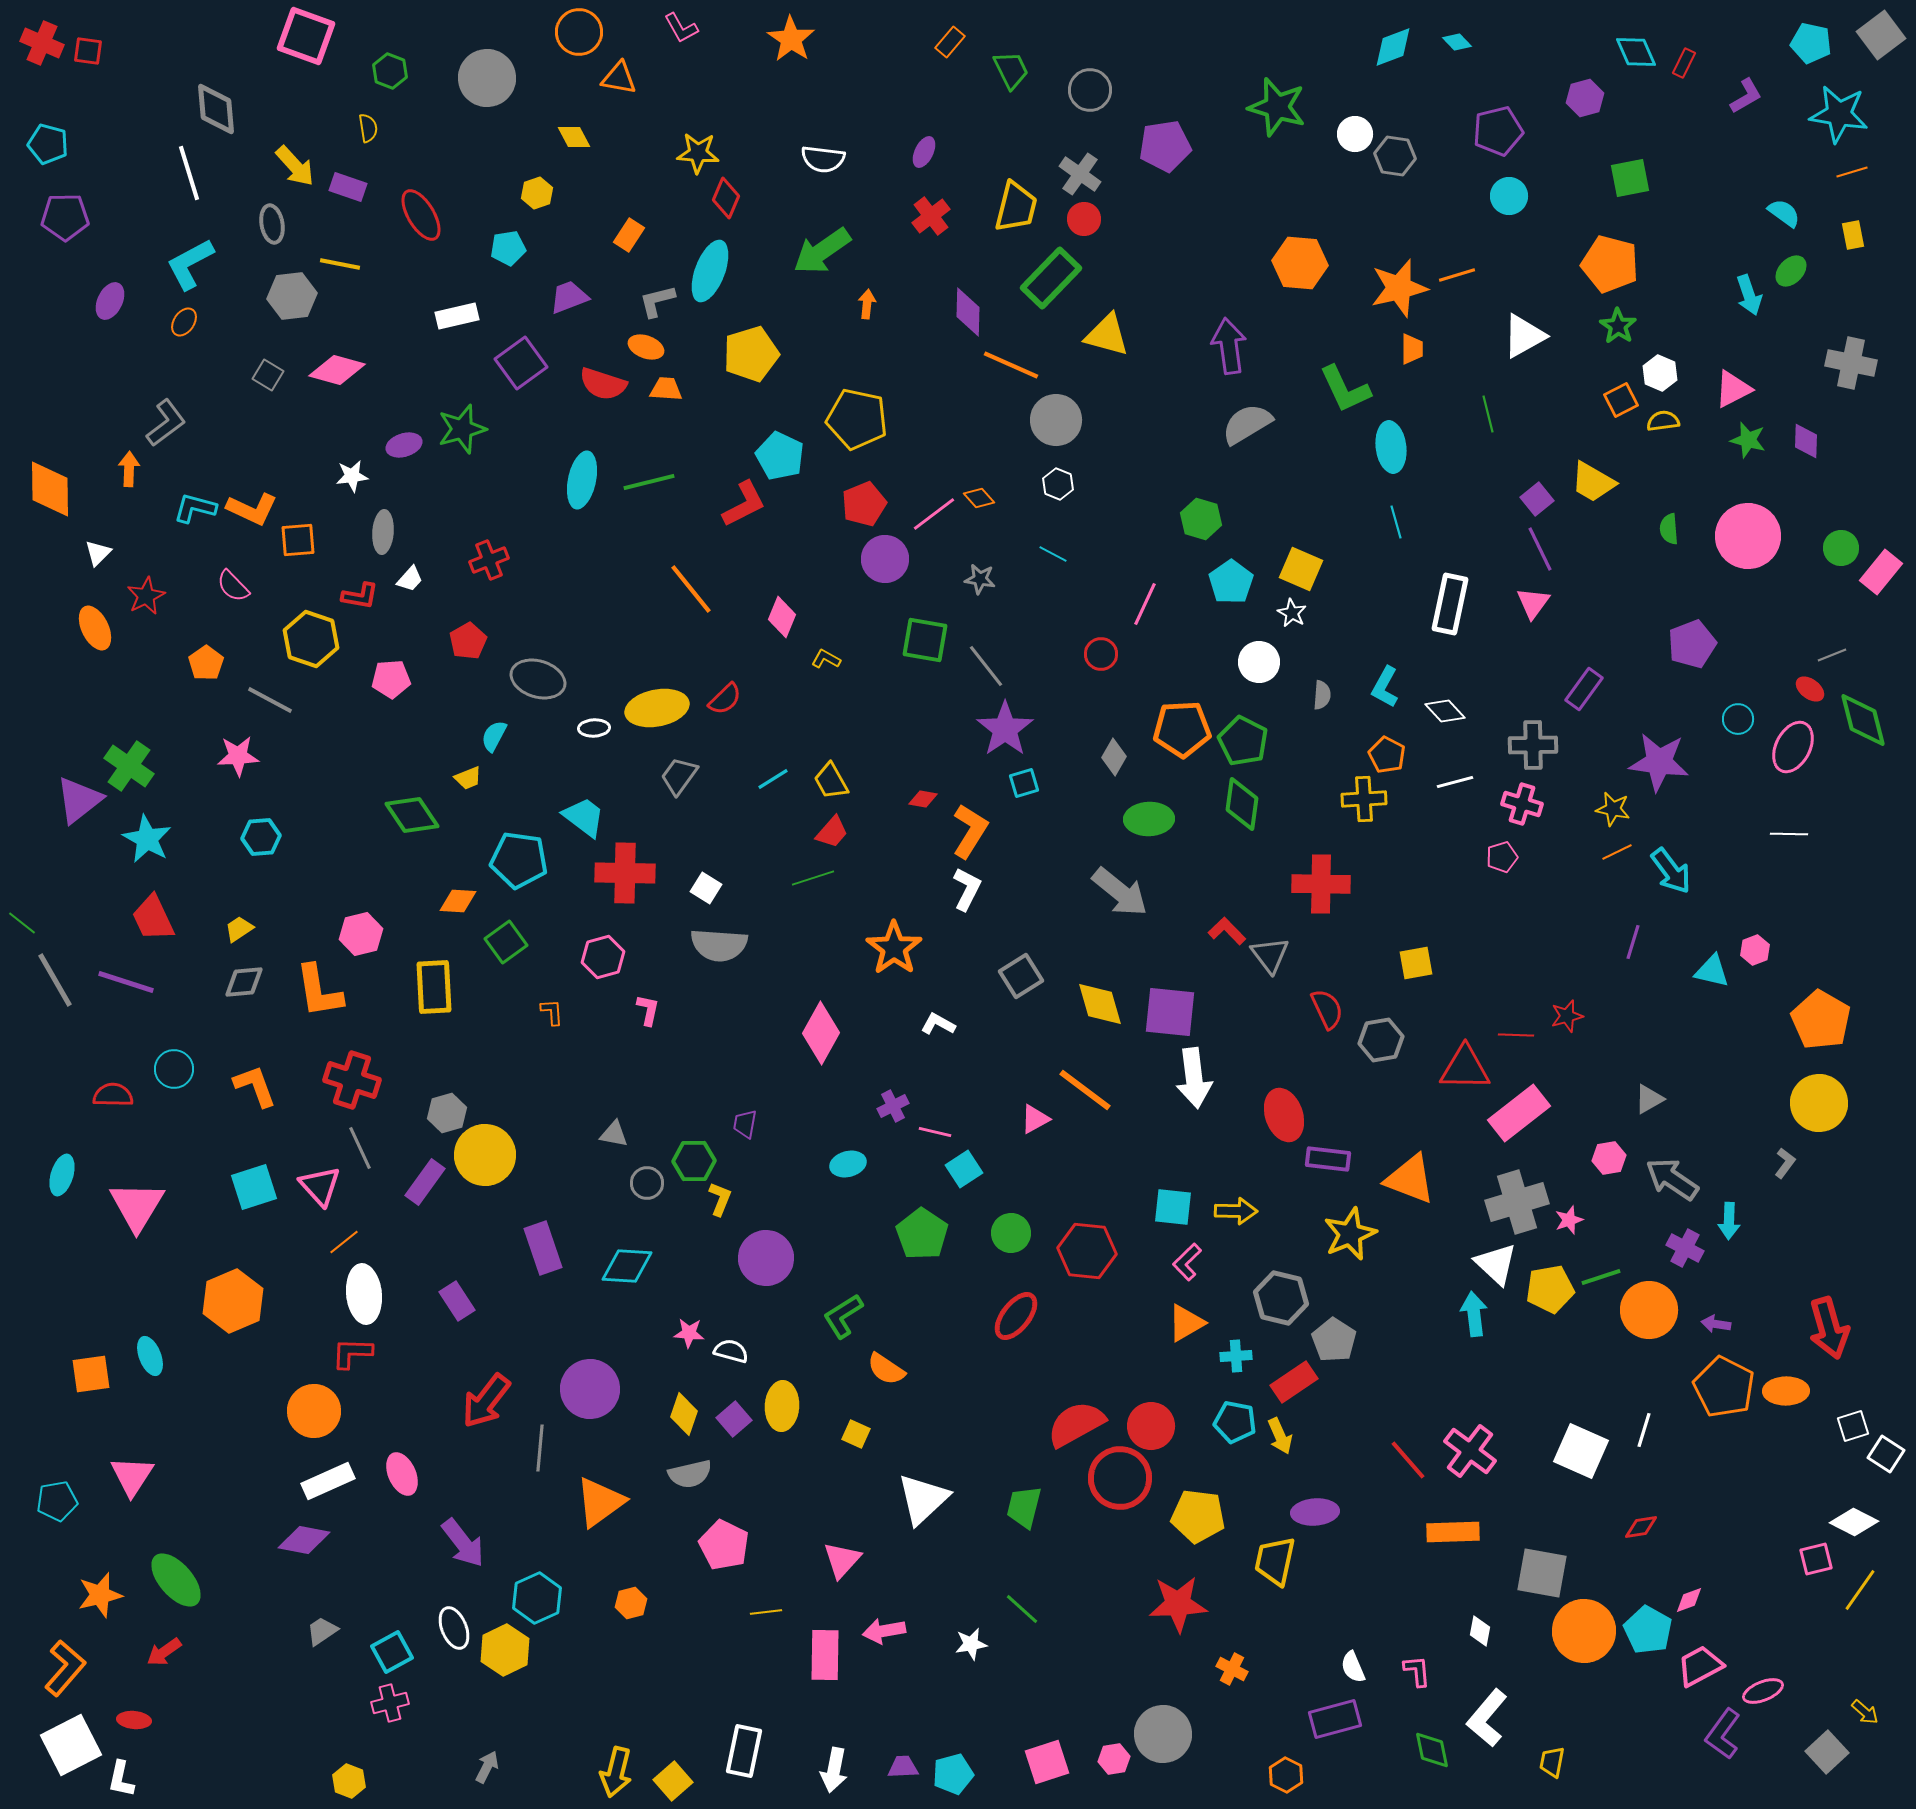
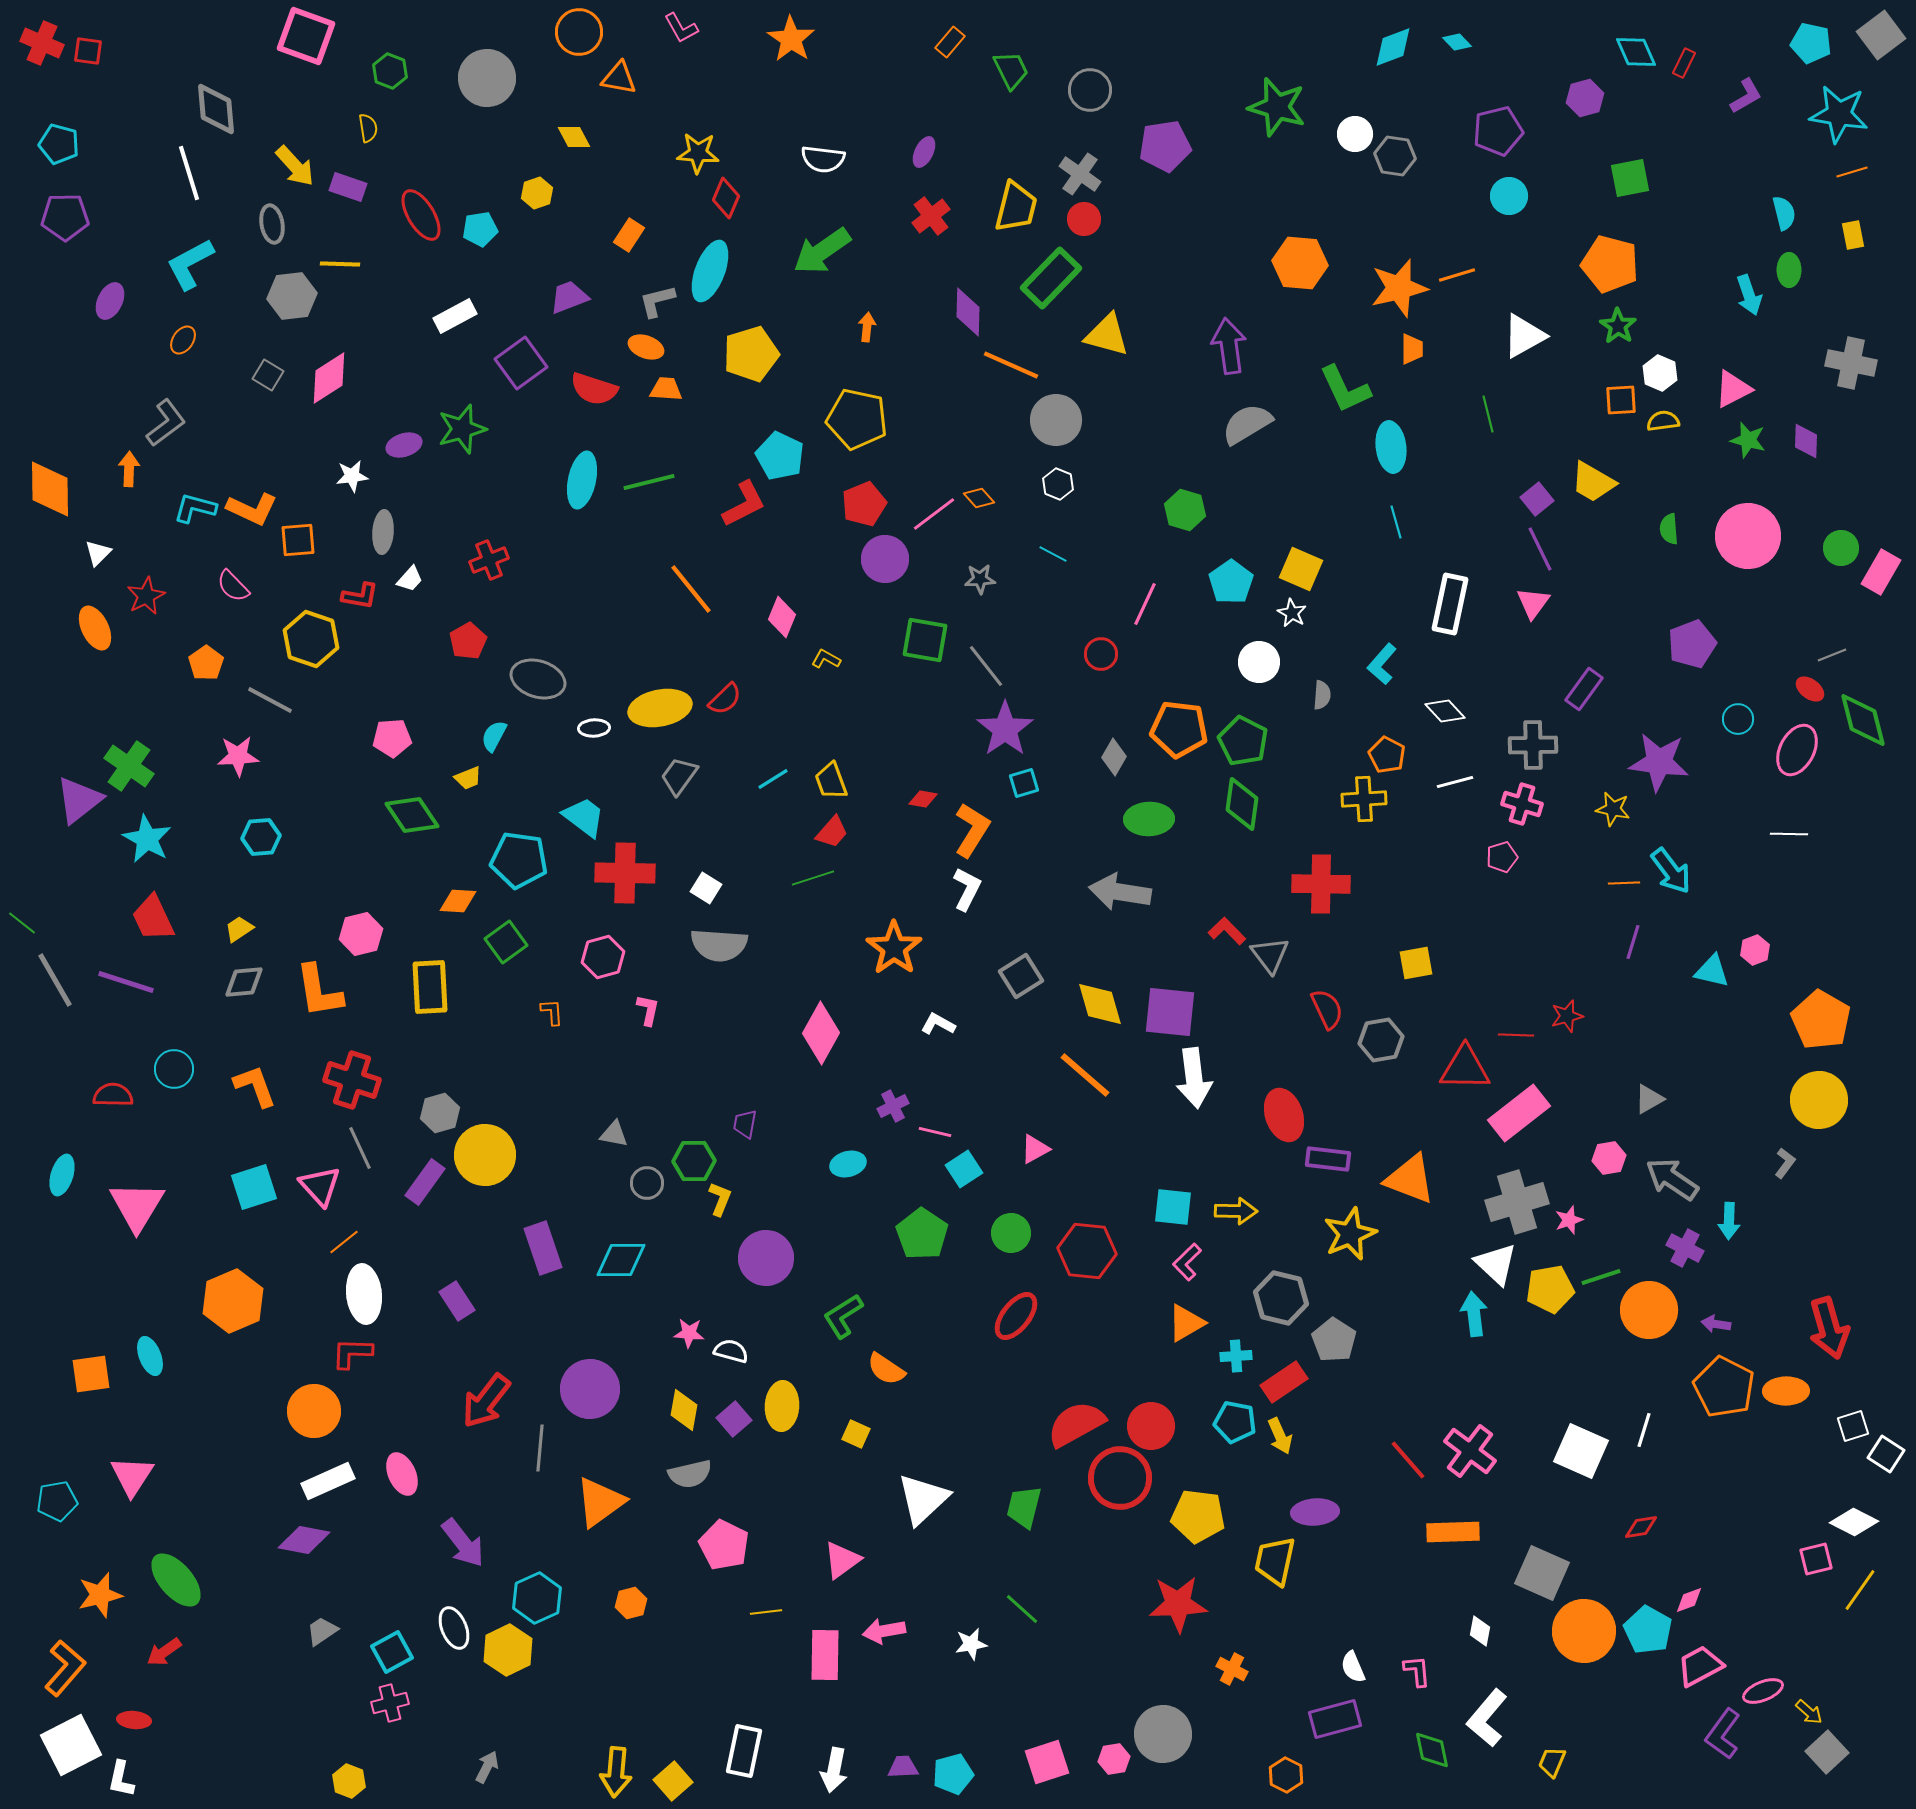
cyan pentagon at (48, 144): moved 11 px right
cyan semicircle at (1784, 213): rotated 40 degrees clockwise
cyan pentagon at (508, 248): moved 28 px left, 19 px up
yellow line at (340, 264): rotated 9 degrees counterclockwise
green ellipse at (1791, 271): moved 2 px left, 1 px up; rotated 44 degrees counterclockwise
orange arrow at (867, 304): moved 23 px down
white rectangle at (457, 316): moved 2 px left; rotated 15 degrees counterclockwise
orange ellipse at (184, 322): moved 1 px left, 18 px down
pink diamond at (337, 370): moved 8 px left, 8 px down; rotated 48 degrees counterclockwise
red semicircle at (603, 384): moved 9 px left, 5 px down
orange square at (1621, 400): rotated 24 degrees clockwise
green hexagon at (1201, 519): moved 16 px left, 9 px up
pink rectangle at (1881, 572): rotated 9 degrees counterclockwise
gray star at (980, 579): rotated 12 degrees counterclockwise
pink pentagon at (391, 679): moved 1 px right, 59 px down
cyan L-shape at (1385, 687): moved 3 px left, 23 px up; rotated 12 degrees clockwise
yellow ellipse at (657, 708): moved 3 px right
orange pentagon at (1182, 729): moved 3 px left; rotated 10 degrees clockwise
pink ellipse at (1793, 747): moved 4 px right, 3 px down
yellow trapezoid at (831, 781): rotated 9 degrees clockwise
orange L-shape at (970, 831): moved 2 px right, 1 px up
orange line at (1617, 852): moved 7 px right, 31 px down; rotated 24 degrees clockwise
gray arrow at (1120, 892): rotated 150 degrees clockwise
yellow rectangle at (434, 987): moved 4 px left
orange line at (1085, 1090): moved 15 px up; rotated 4 degrees clockwise
yellow circle at (1819, 1103): moved 3 px up
gray hexagon at (447, 1113): moved 7 px left
pink triangle at (1035, 1119): moved 30 px down
cyan diamond at (627, 1266): moved 6 px left, 6 px up; rotated 4 degrees counterclockwise
red rectangle at (1294, 1382): moved 10 px left
yellow diamond at (684, 1414): moved 4 px up; rotated 9 degrees counterclockwise
pink triangle at (842, 1560): rotated 12 degrees clockwise
gray square at (1542, 1573): rotated 14 degrees clockwise
yellow hexagon at (505, 1650): moved 3 px right
yellow arrow at (1865, 1712): moved 56 px left
yellow trapezoid at (1552, 1762): rotated 12 degrees clockwise
yellow arrow at (616, 1772): rotated 9 degrees counterclockwise
